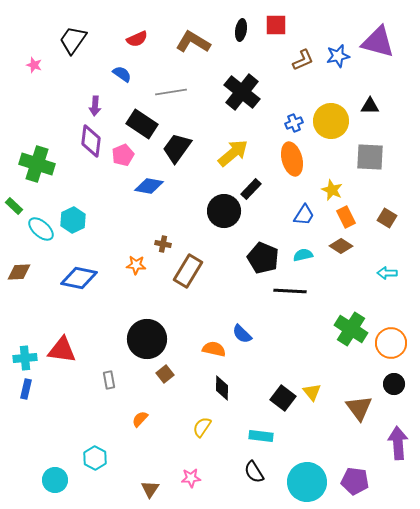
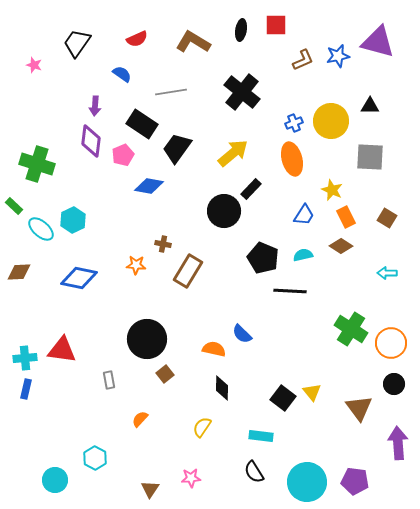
black trapezoid at (73, 40): moved 4 px right, 3 px down
